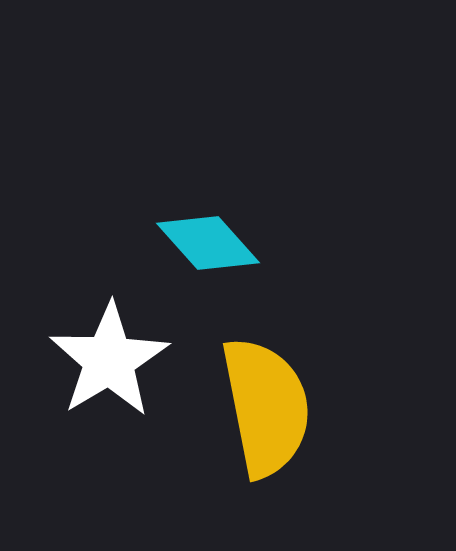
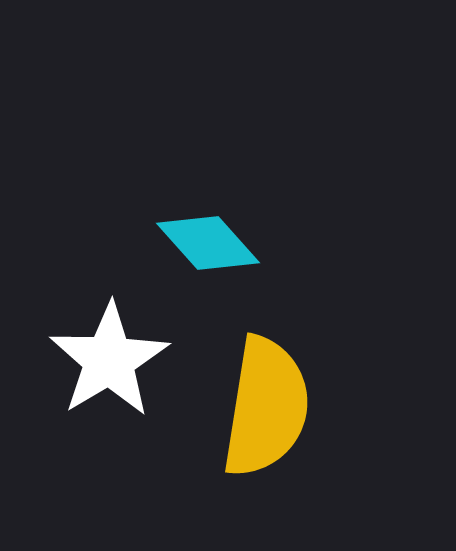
yellow semicircle: rotated 20 degrees clockwise
